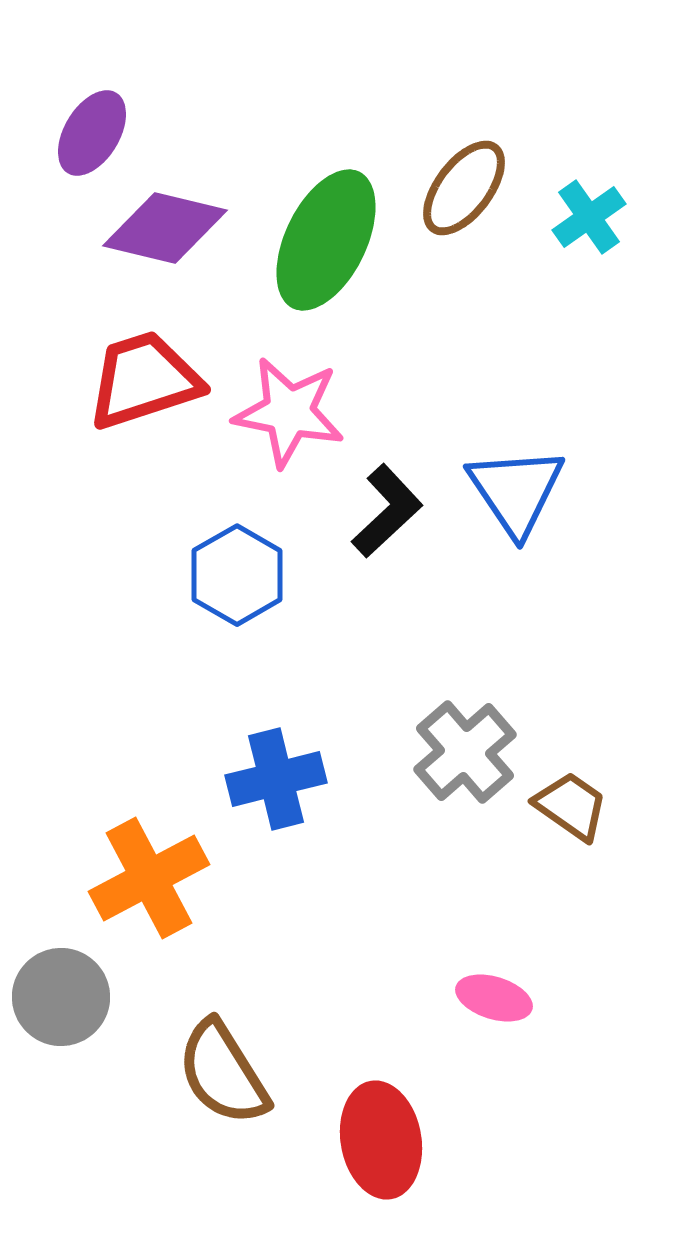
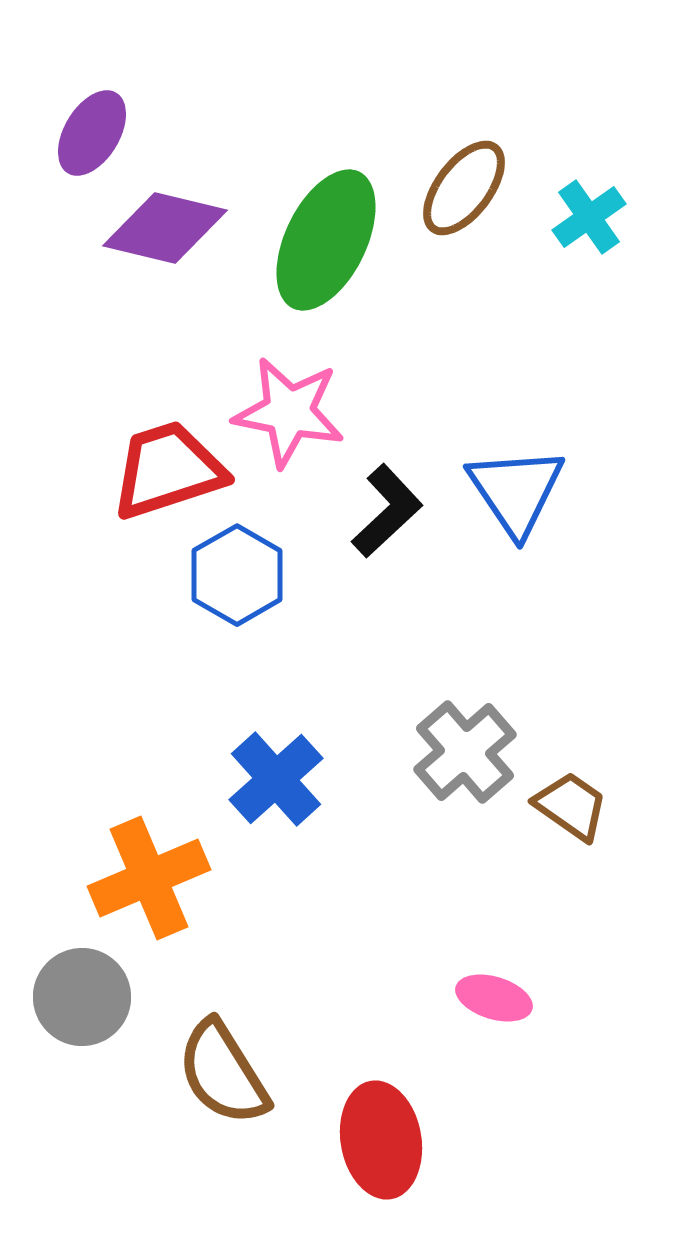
red trapezoid: moved 24 px right, 90 px down
blue cross: rotated 28 degrees counterclockwise
orange cross: rotated 5 degrees clockwise
gray circle: moved 21 px right
